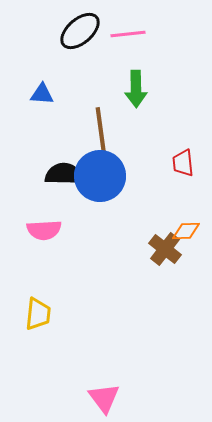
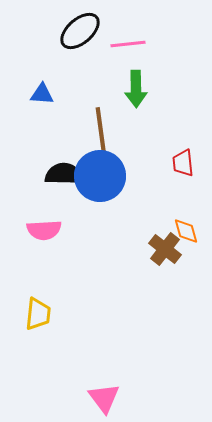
pink line: moved 10 px down
orange diamond: rotated 76 degrees clockwise
